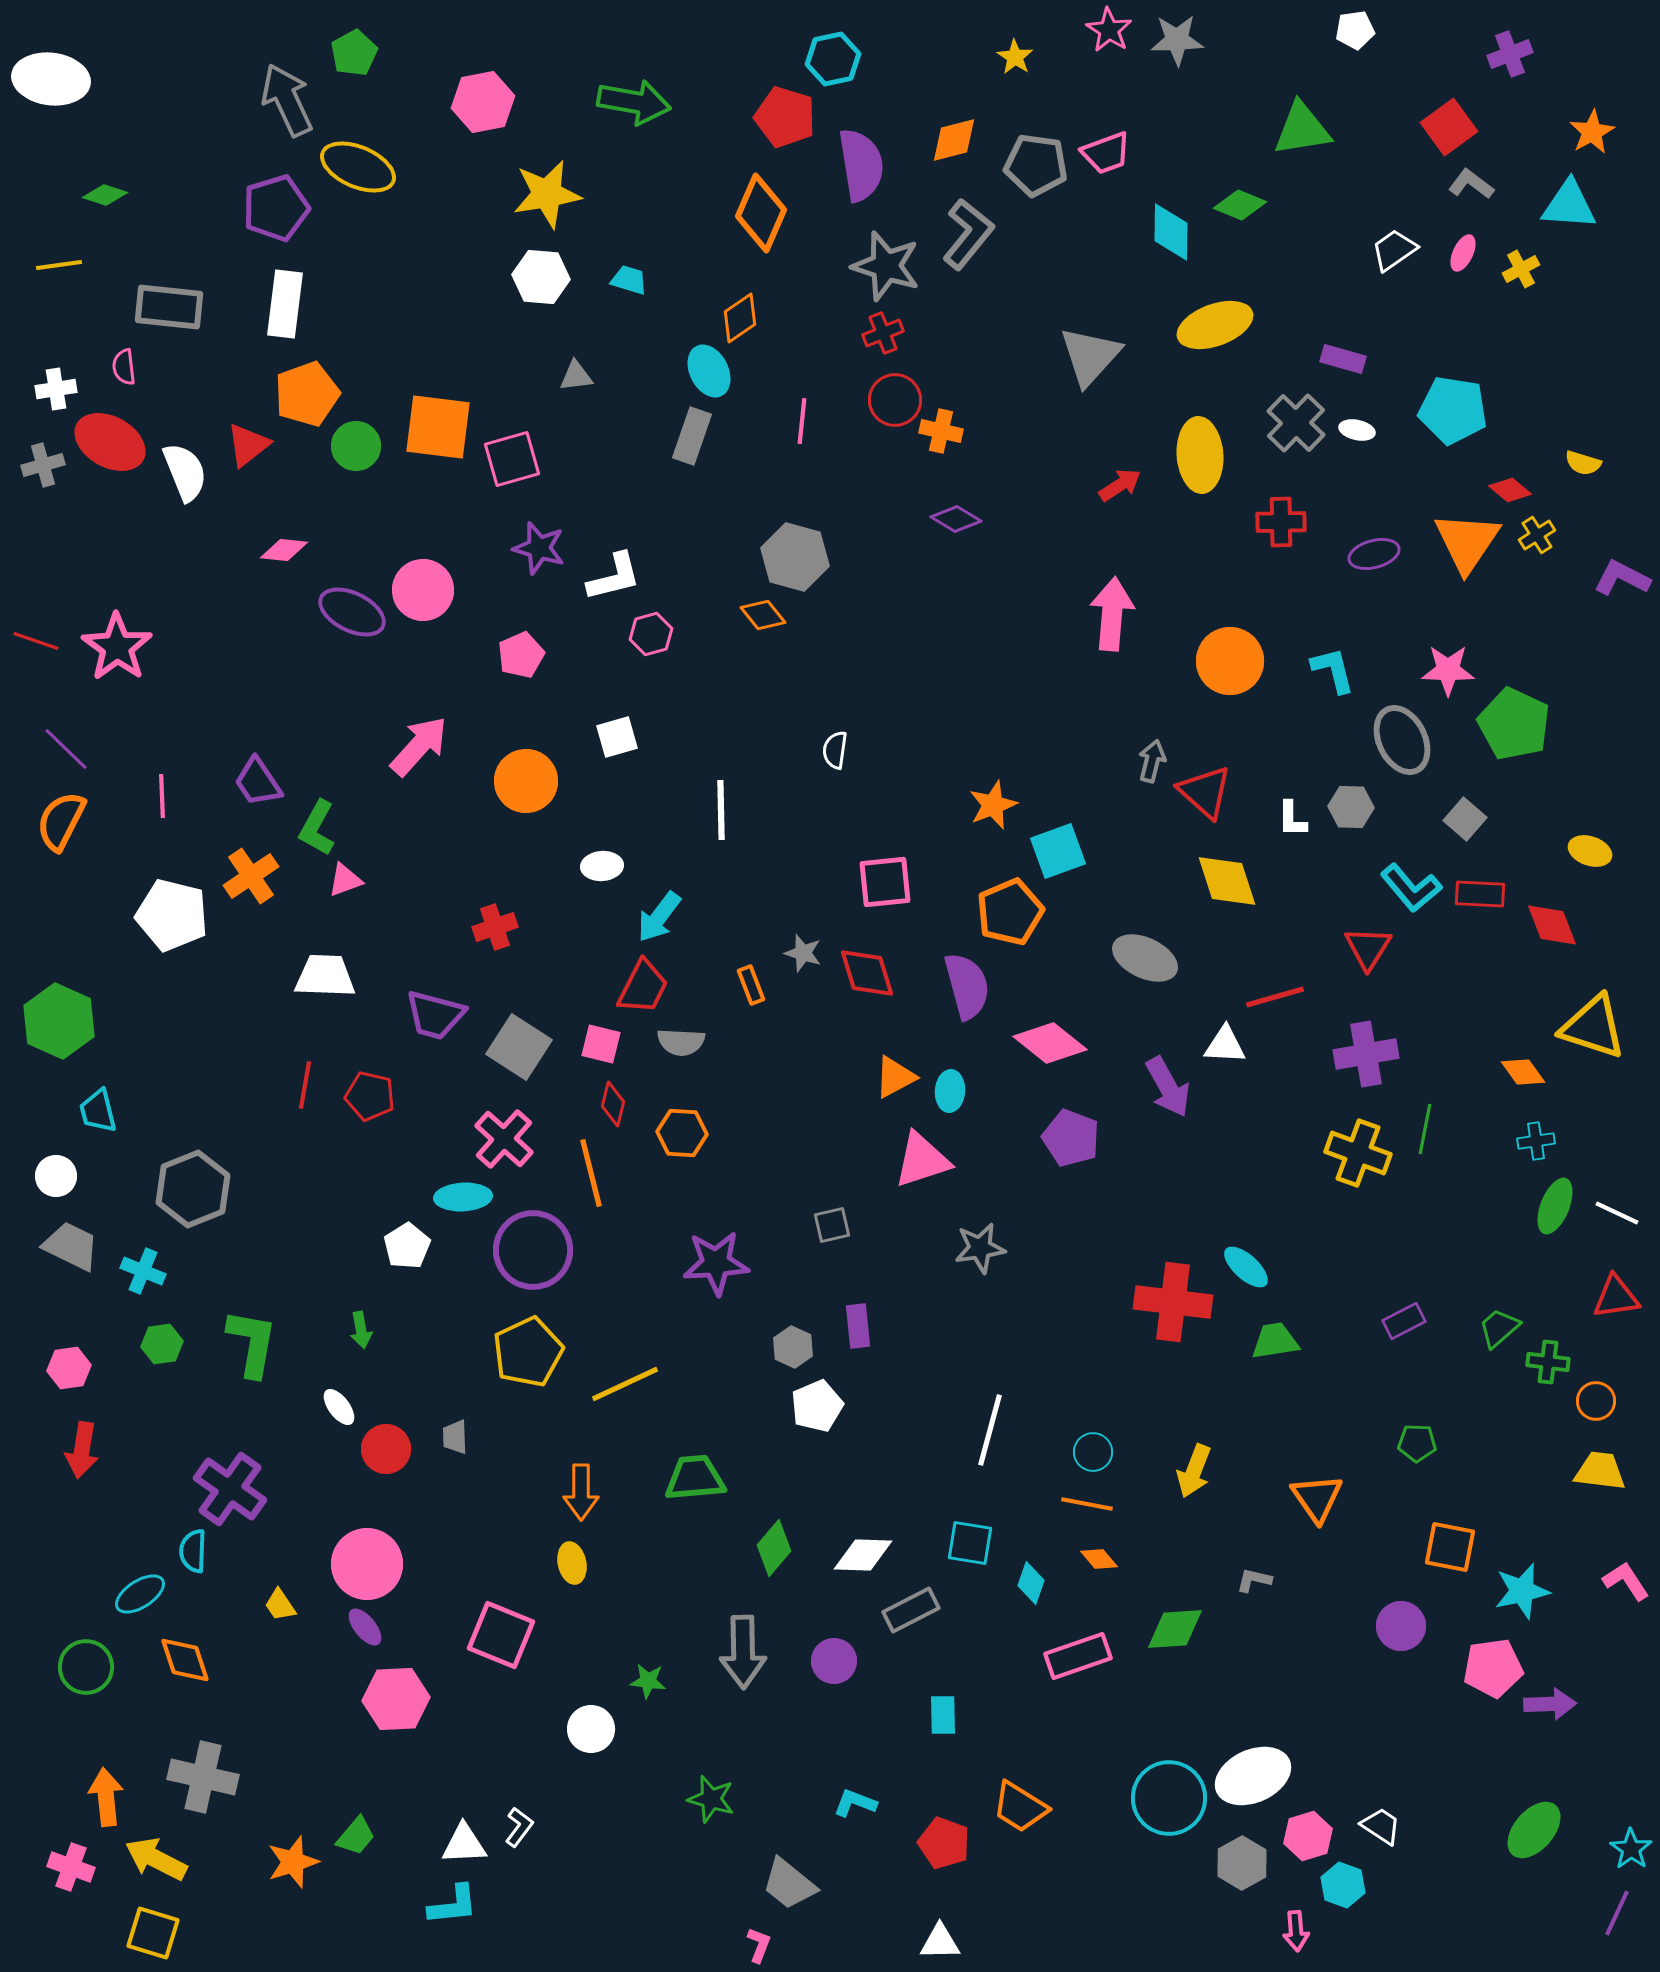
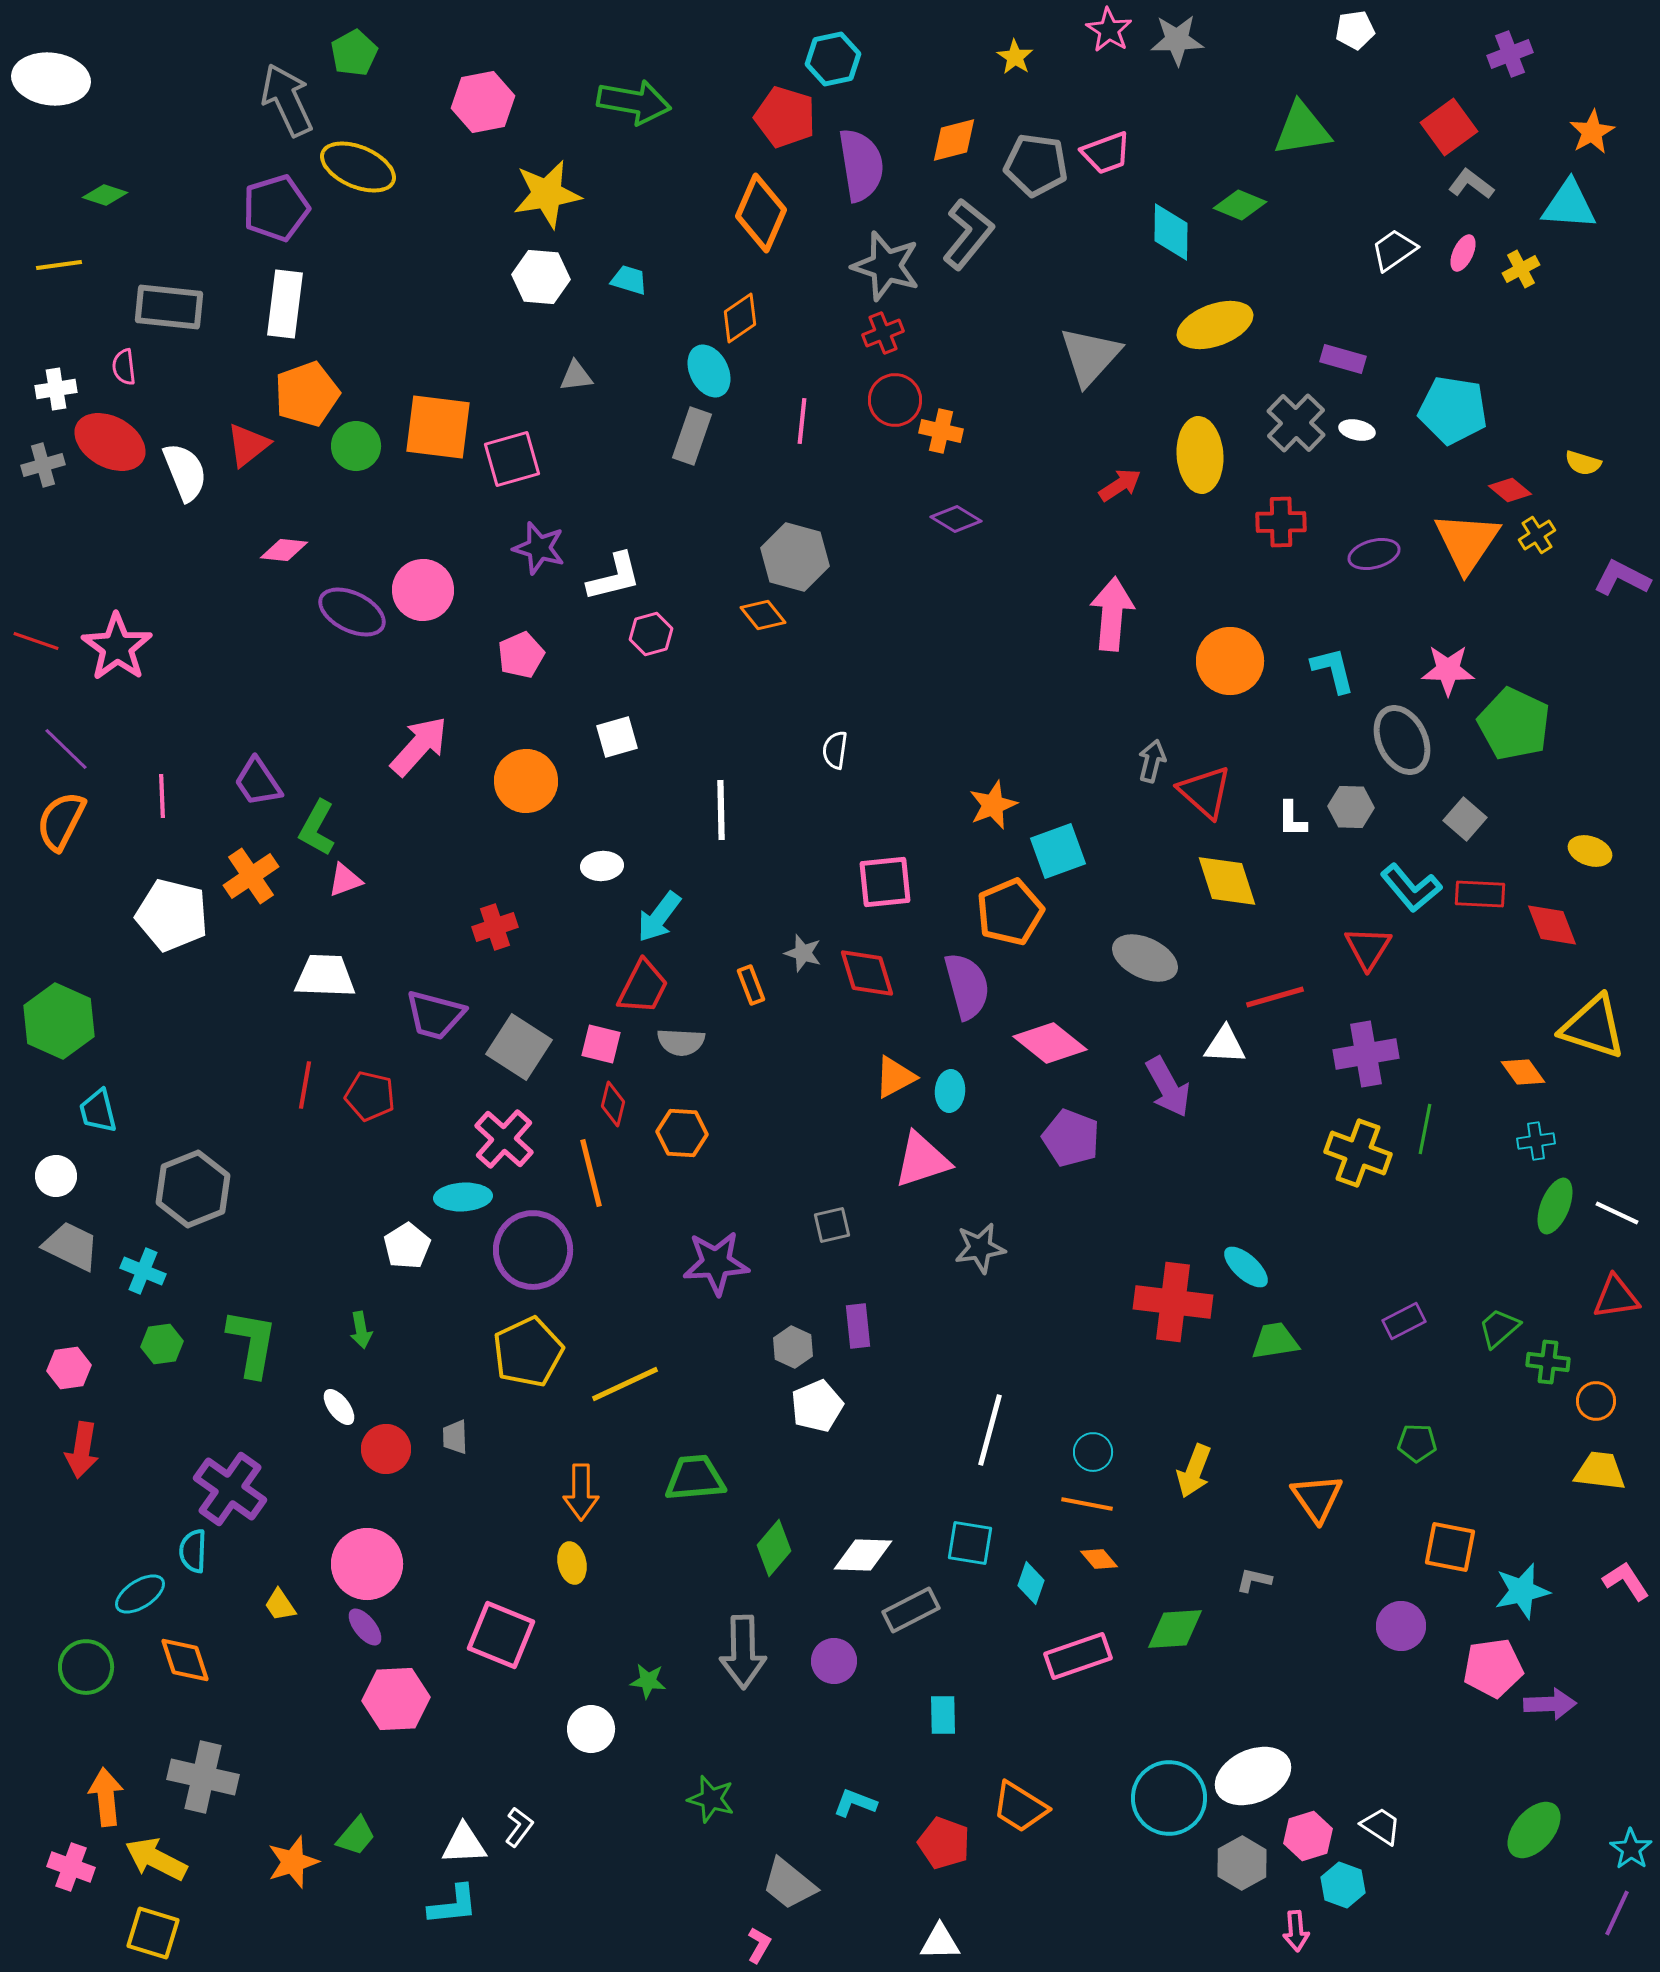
pink L-shape at (759, 1945): rotated 9 degrees clockwise
